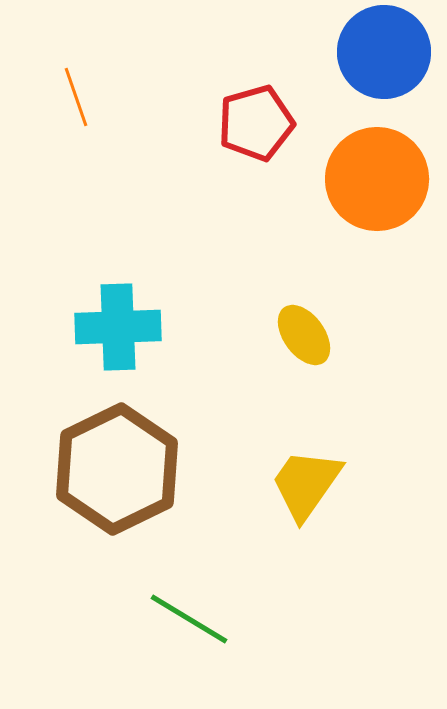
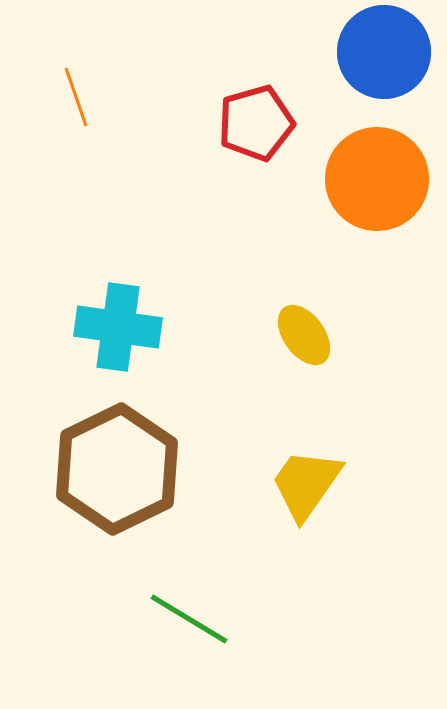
cyan cross: rotated 10 degrees clockwise
